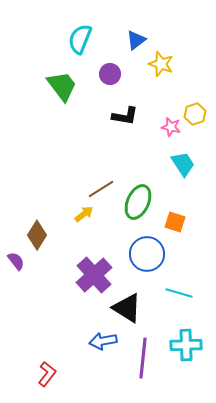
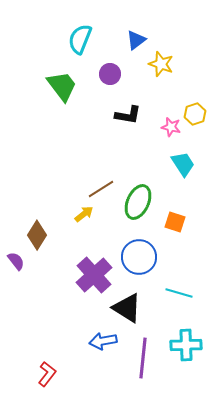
black L-shape: moved 3 px right, 1 px up
blue circle: moved 8 px left, 3 px down
